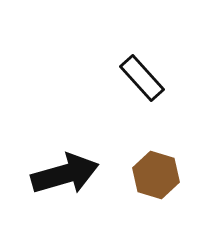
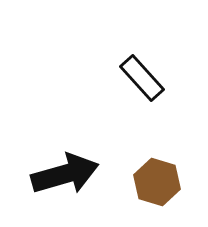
brown hexagon: moved 1 px right, 7 px down
